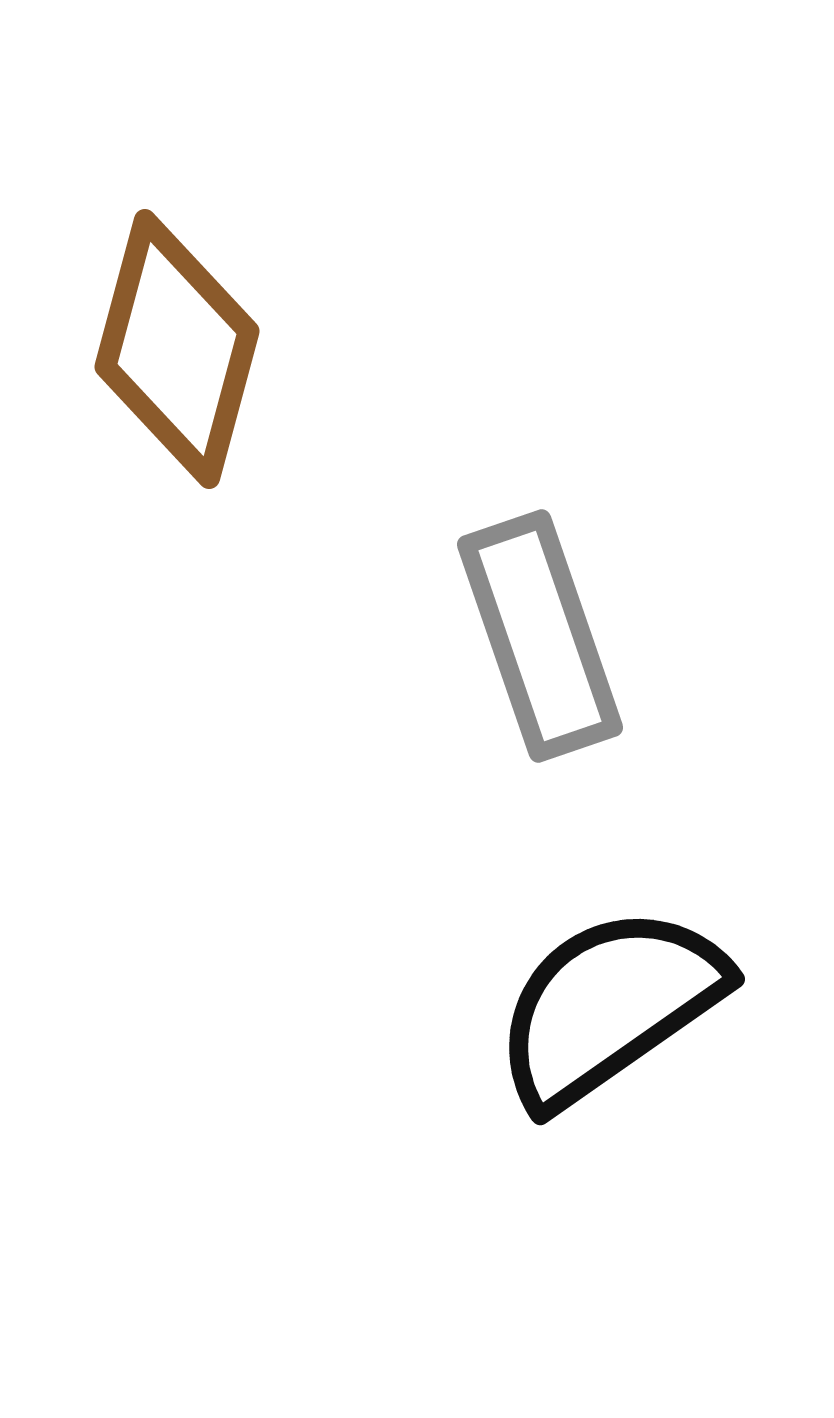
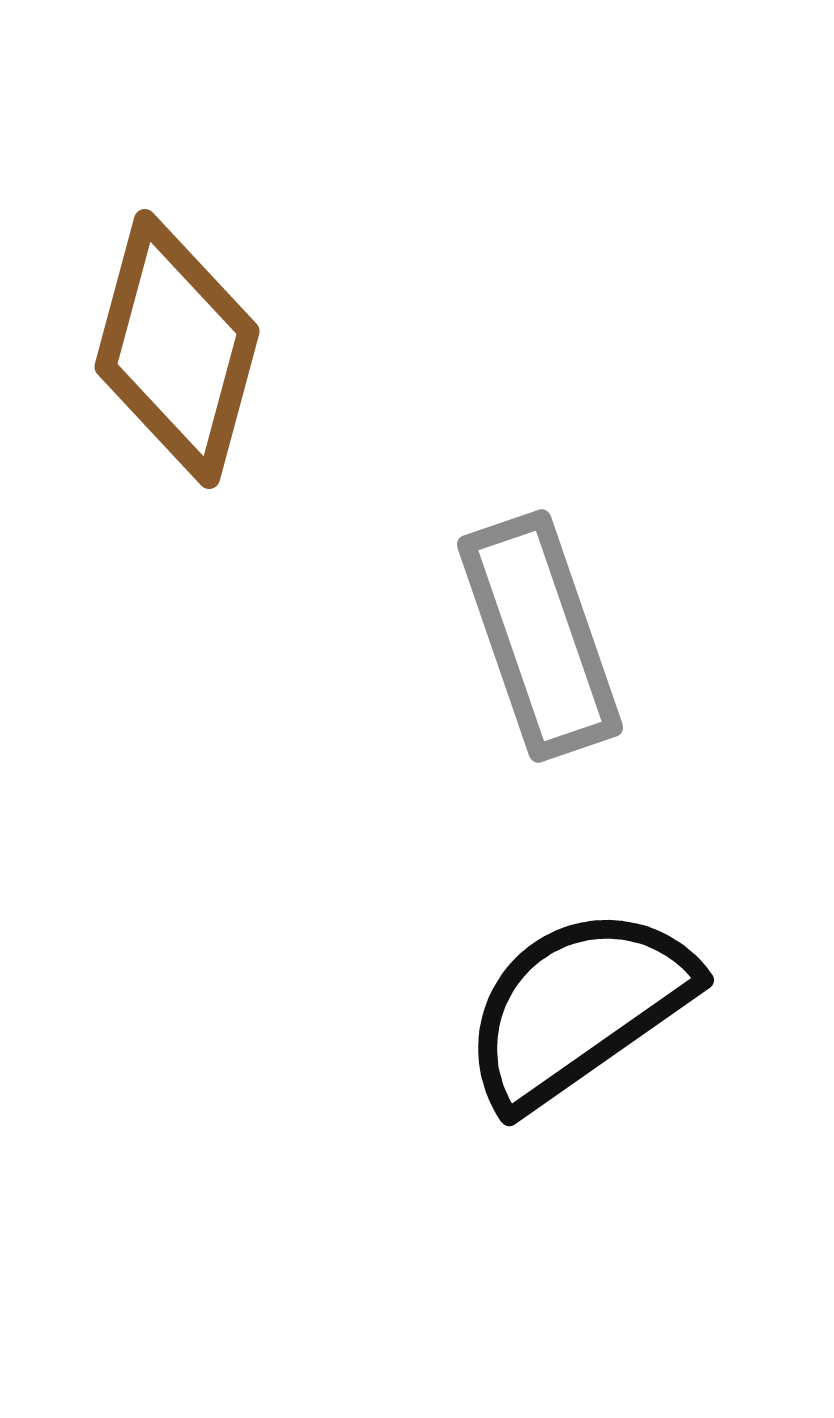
black semicircle: moved 31 px left, 1 px down
